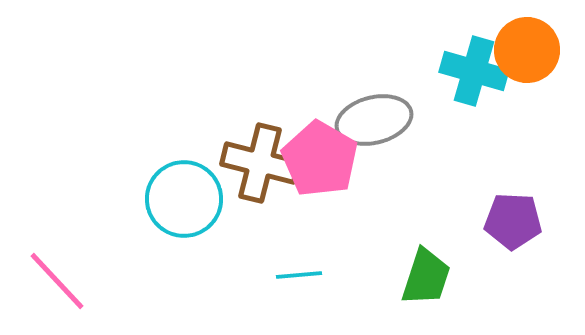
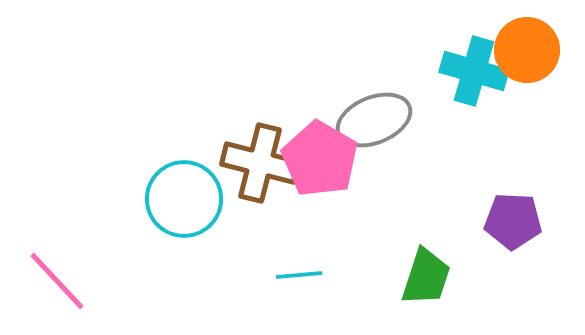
gray ellipse: rotated 8 degrees counterclockwise
